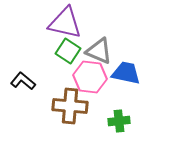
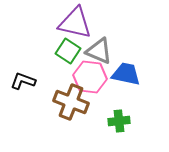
purple triangle: moved 10 px right
blue trapezoid: moved 1 px down
black L-shape: rotated 20 degrees counterclockwise
brown cross: moved 1 px right, 4 px up; rotated 16 degrees clockwise
